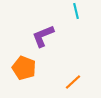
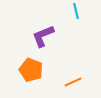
orange pentagon: moved 7 px right, 2 px down
orange line: rotated 18 degrees clockwise
